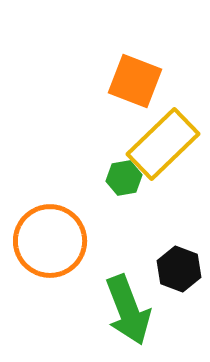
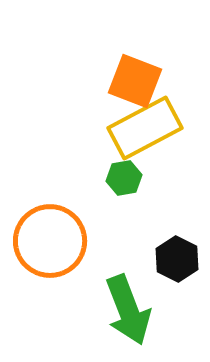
yellow rectangle: moved 18 px left, 16 px up; rotated 16 degrees clockwise
black hexagon: moved 2 px left, 10 px up; rotated 6 degrees clockwise
